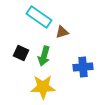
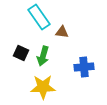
cyan rectangle: rotated 20 degrees clockwise
brown triangle: rotated 24 degrees clockwise
green arrow: moved 1 px left
blue cross: moved 1 px right
